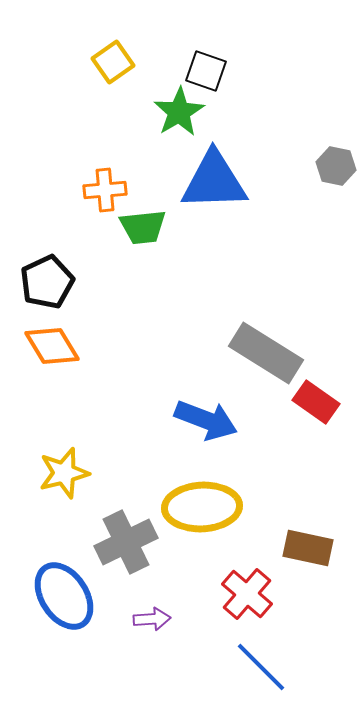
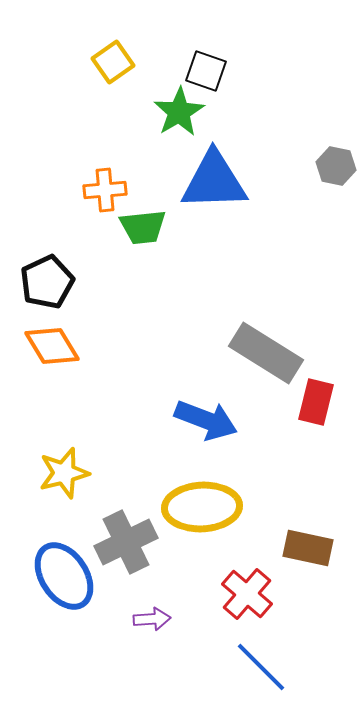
red rectangle: rotated 69 degrees clockwise
blue ellipse: moved 20 px up
